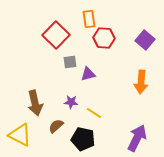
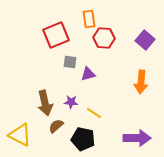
red square: rotated 24 degrees clockwise
gray square: rotated 16 degrees clockwise
brown arrow: moved 10 px right
purple arrow: rotated 64 degrees clockwise
